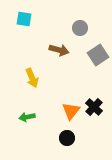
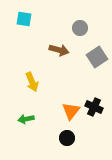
gray square: moved 1 px left, 2 px down
yellow arrow: moved 4 px down
black cross: rotated 18 degrees counterclockwise
green arrow: moved 1 px left, 2 px down
